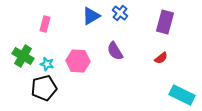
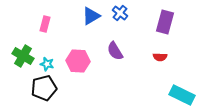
red semicircle: moved 1 px left, 1 px up; rotated 40 degrees clockwise
